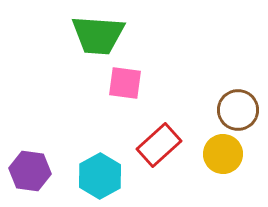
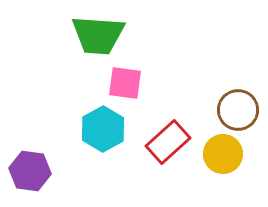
red rectangle: moved 9 px right, 3 px up
cyan hexagon: moved 3 px right, 47 px up
